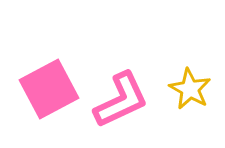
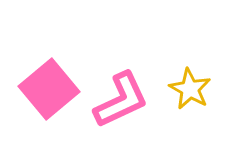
pink square: rotated 12 degrees counterclockwise
